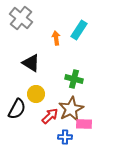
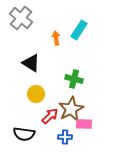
black semicircle: moved 7 px right, 25 px down; rotated 70 degrees clockwise
